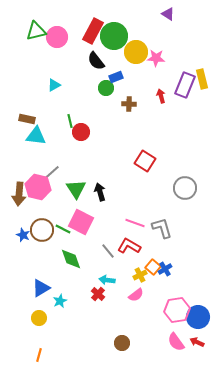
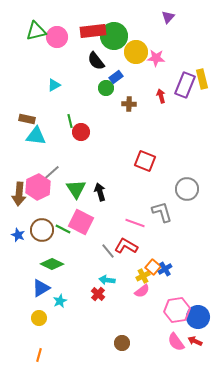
purple triangle at (168, 14): moved 3 px down; rotated 40 degrees clockwise
red rectangle at (93, 31): rotated 55 degrees clockwise
blue rectangle at (116, 77): rotated 16 degrees counterclockwise
red square at (145, 161): rotated 10 degrees counterclockwise
pink hexagon at (38, 187): rotated 20 degrees clockwise
gray circle at (185, 188): moved 2 px right, 1 px down
gray L-shape at (162, 228): moved 16 px up
blue star at (23, 235): moved 5 px left
red L-shape at (129, 246): moved 3 px left
green diamond at (71, 259): moved 19 px left, 5 px down; rotated 45 degrees counterclockwise
yellow cross at (140, 275): moved 3 px right, 1 px down
pink semicircle at (136, 295): moved 6 px right, 4 px up
red arrow at (197, 342): moved 2 px left, 1 px up
